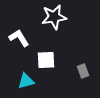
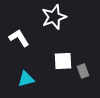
white star: rotated 10 degrees counterclockwise
white square: moved 17 px right, 1 px down
cyan triangle: moved 2 px up
